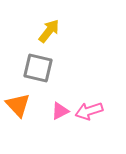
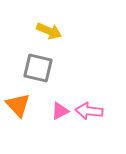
yellow arrow: rotated 75 degrees clockwise
pink arrow: rotated 24 degrees clockwise
